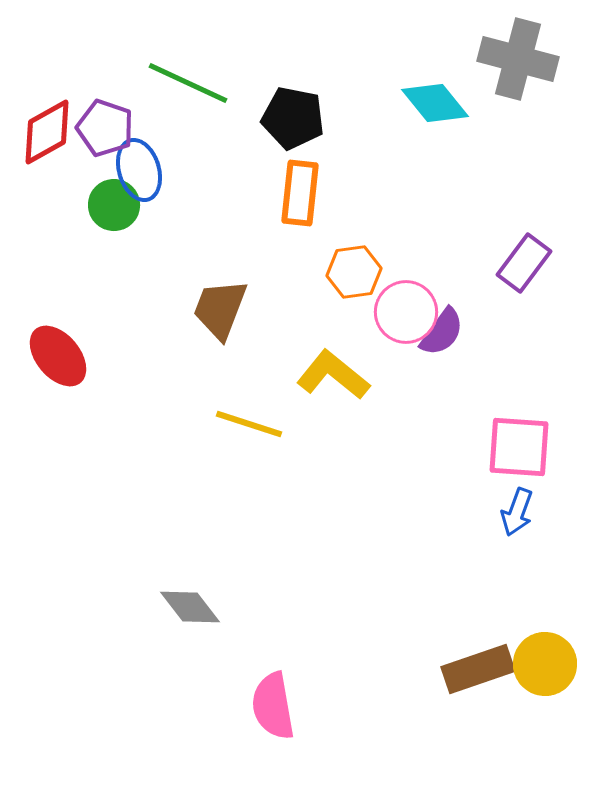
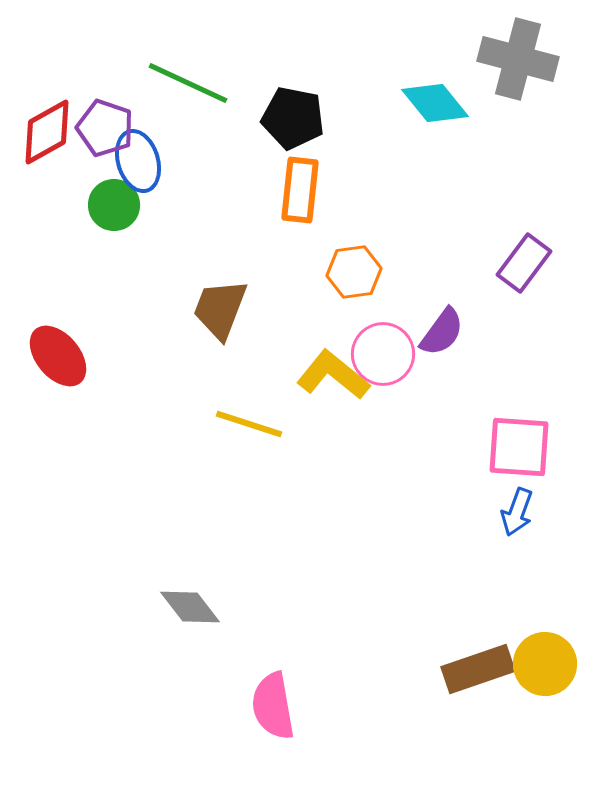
blue ellipse: moved 1 px left, 9 px up
orange rectangle: moved 3 px up
pink circle: moved 23 px left, 42 px down
